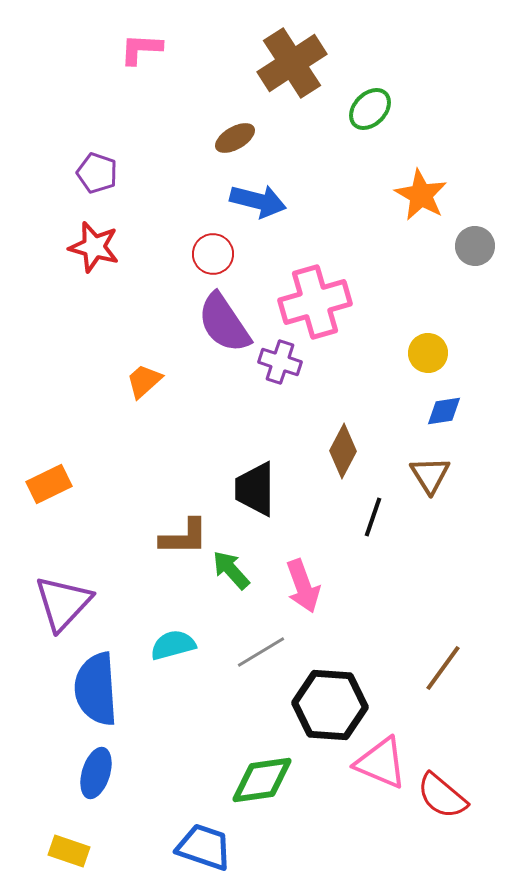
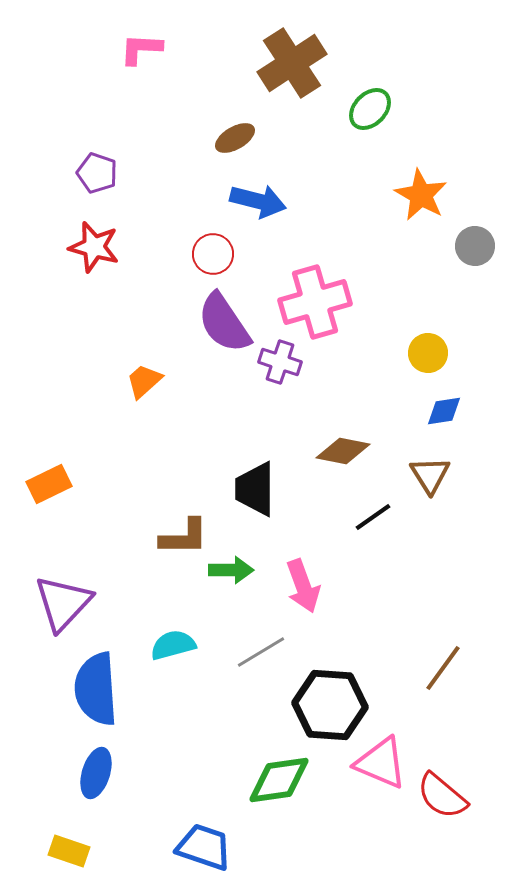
brown diamond: rotated 74 degrees clockwise
black line: rotated 36 degrees clockwise
green arrow: rotated 132 degrees clockwise
green diamond: moved 17 px right
